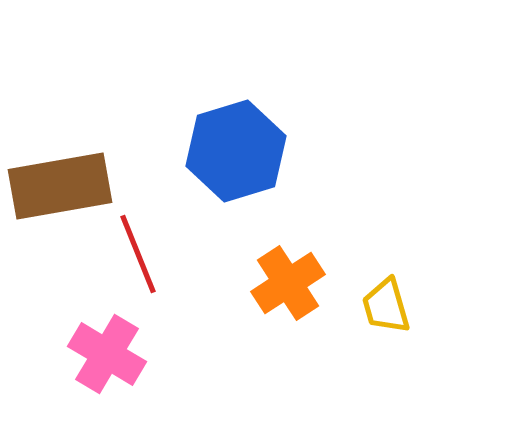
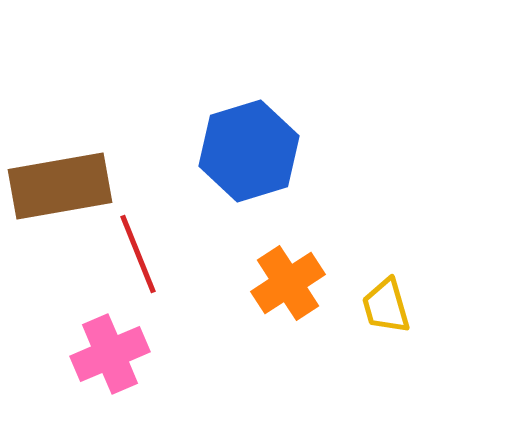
blue hexagon: moved 13 px right
pink cross: moved 3 px right; rotated 36 degrees clockwise
